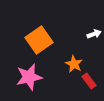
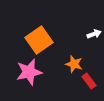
orange star: rotated 12 degrees counterclockwise
pink star: moved 5 px up
